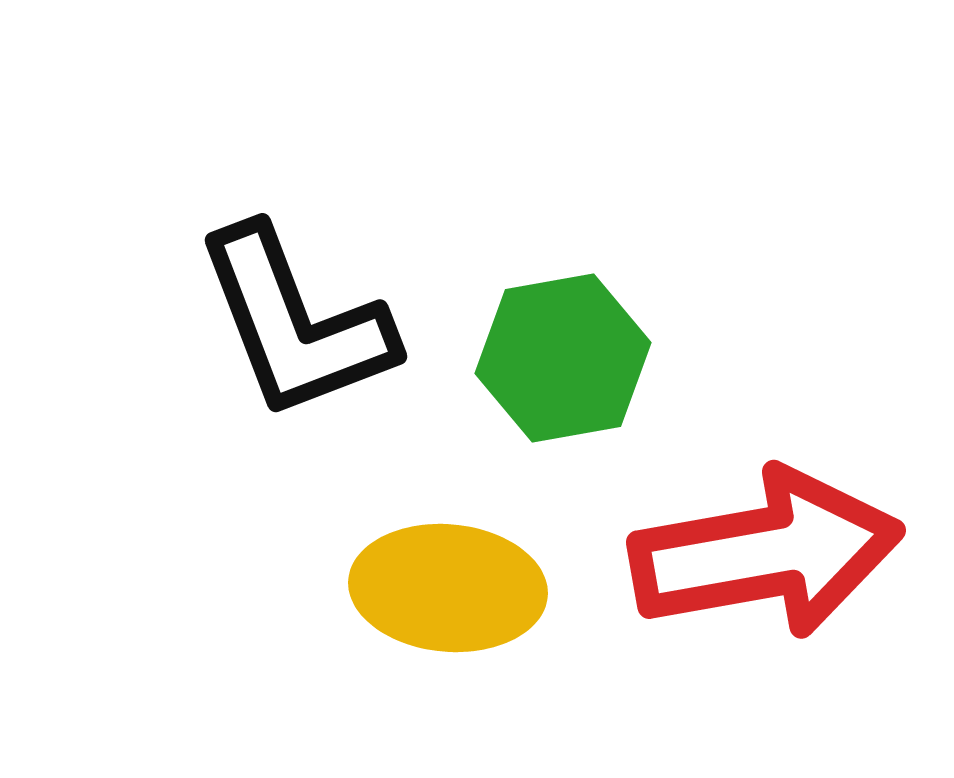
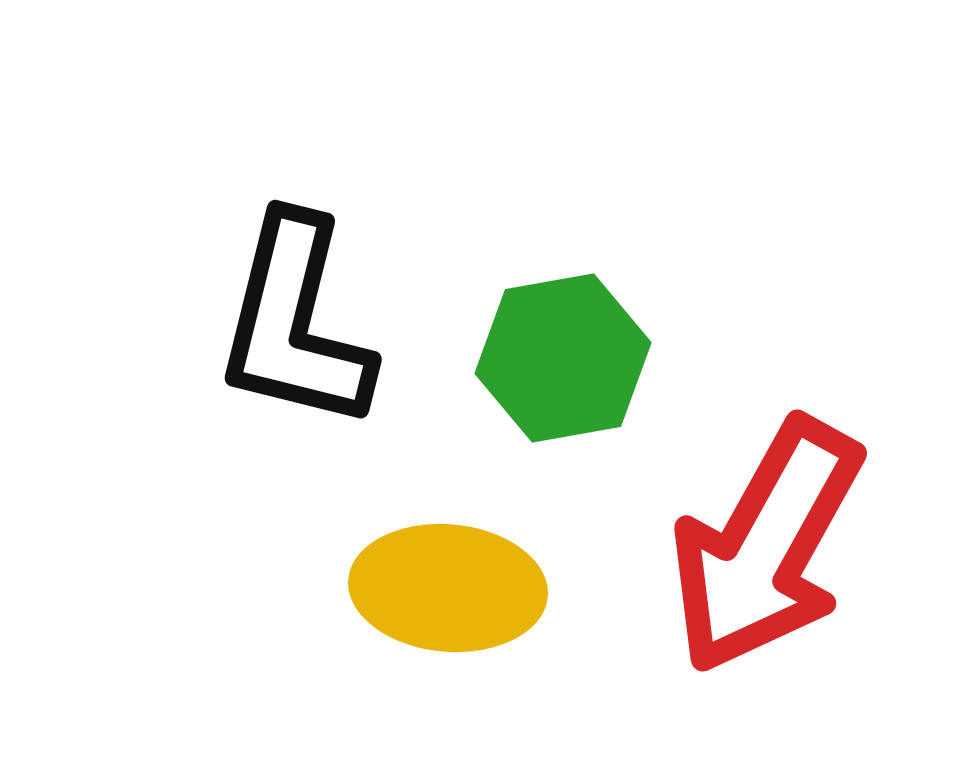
black L-shape: rotated 35 degrees clockwise
red arrow: moved 7 px up; rotated 129 degrees clockwise
